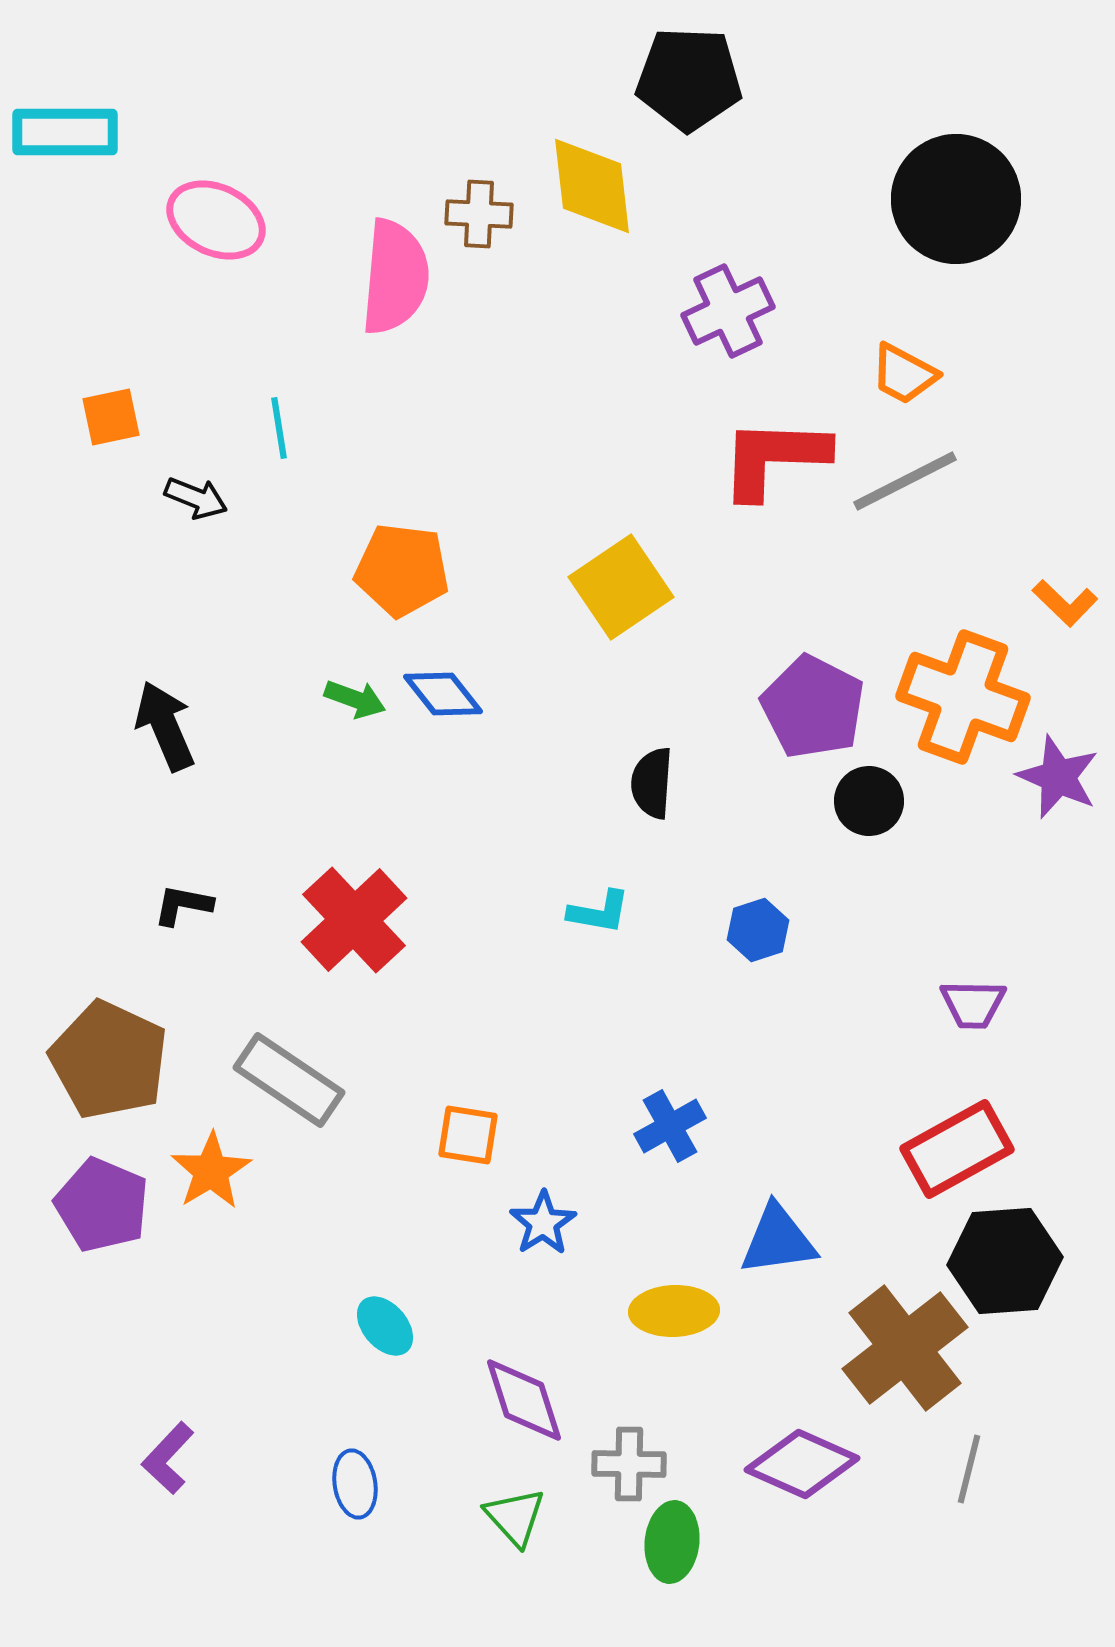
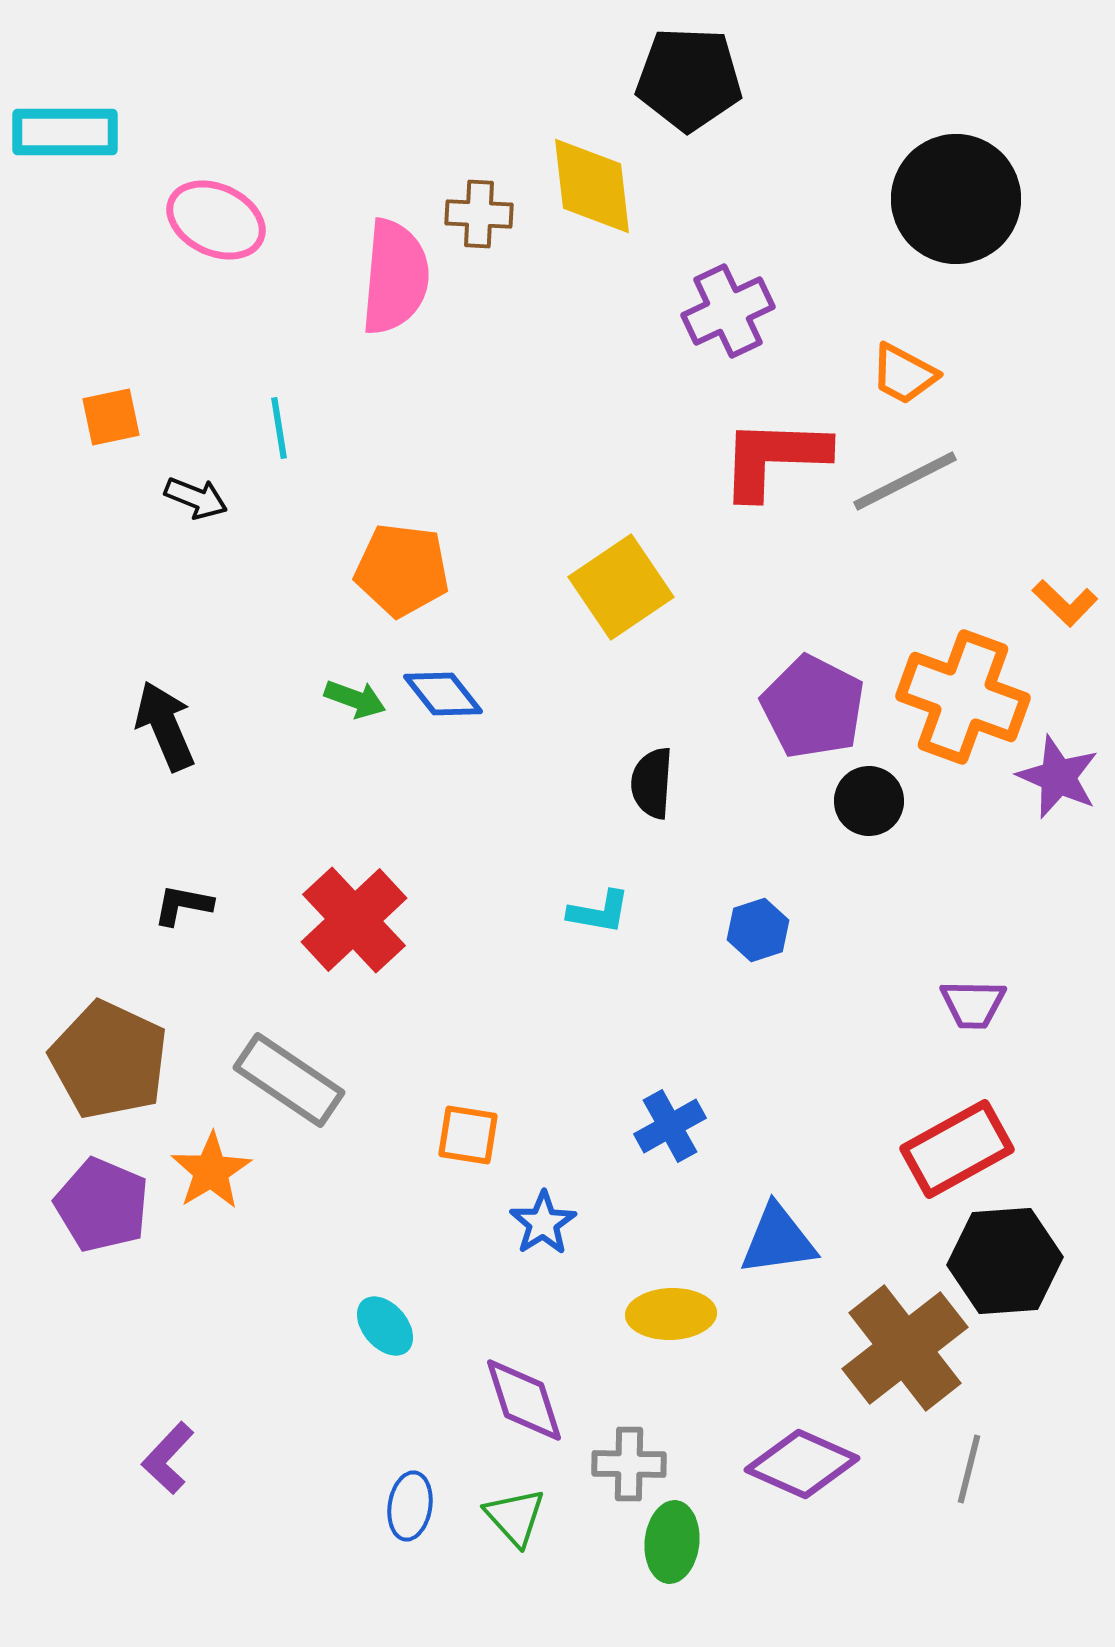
yellow ellipse at (674, 1311): moved 3 px left, 3 px down
blue ellipse at (355, 1484): moved 55 px right, 22 px down; rotated 18 degrees clockwise
